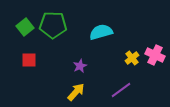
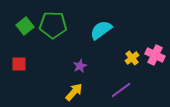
green square: moved 1 px up
cyan semicircle: moved 2 px up; rotated 20 degrees counterclockwise
red square: moved 10 px left, 4 px down
yellow arrow: moved 2 px left
